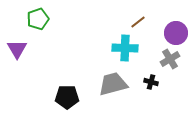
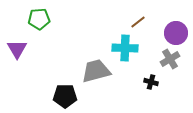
green pentagon: moved 1 px right; rotated 15 degrees clockwise
gray trapezoid: moved 17 px left, 13 px up
black pentagon: moved 2 px left, 1 px up
